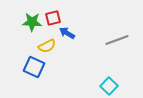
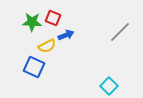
red square: rotated 35 degrees clockwise
blue arrow: moved 1 px left, 2 px down; rotated 126 degrees clockwise
gray line: moved 3 px right, 8 px up; rotated 25 degrees counterclockwise
